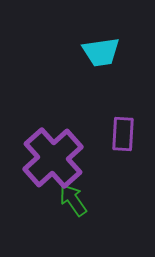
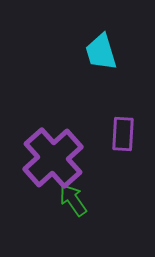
cyan trapezoid: rotated 81 degrees clockwise
